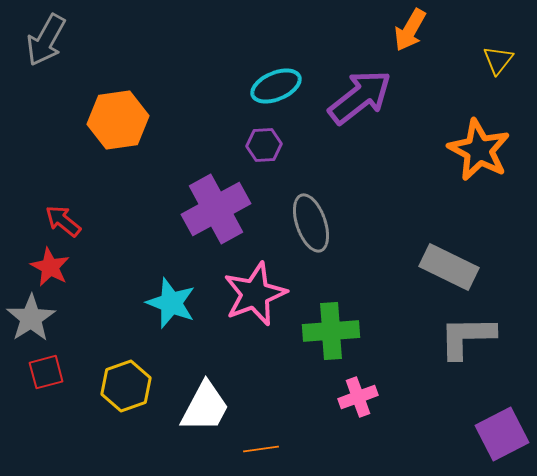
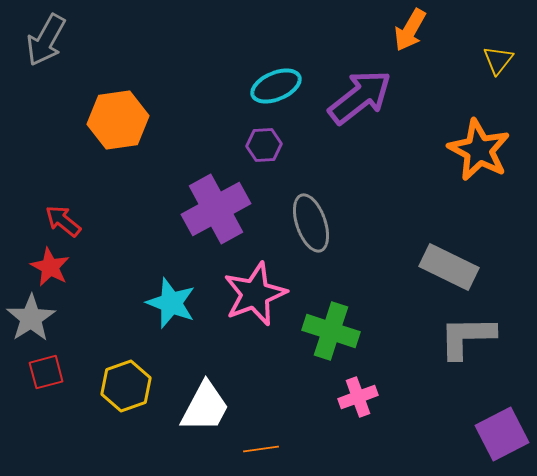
green cross: rotated 22 degrees clockwise
